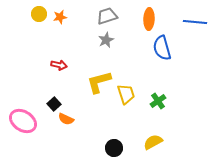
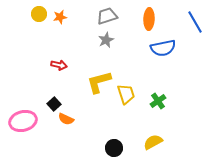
blue line: rotated 55 degrees clockwise
blue semicircle: moved 1 px right; rotated 85 degrees counterclockwise
pink ellipse: rotated 48 degrees counterclockwise
